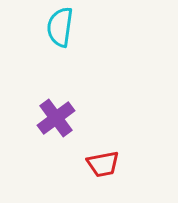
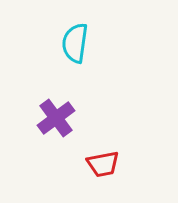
cyan semicircle: moved 15 px right, 16 px down
